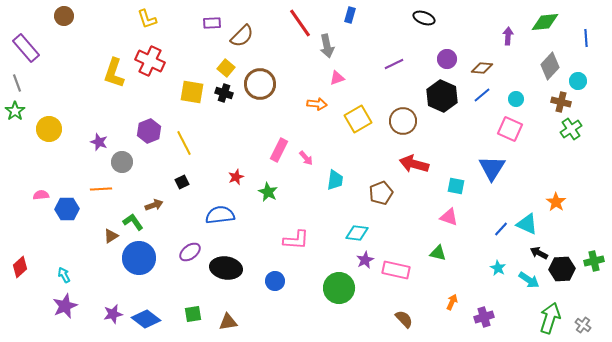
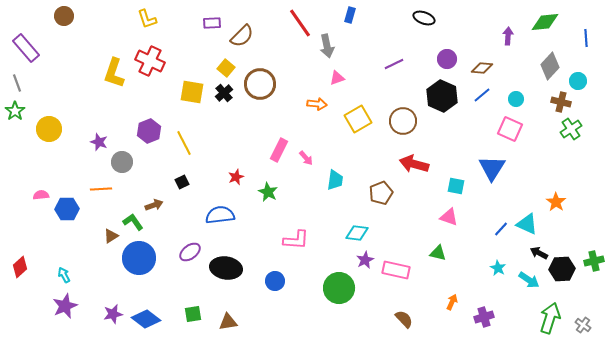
black cross at (224, 93): rotated 30 degrees clockwise
